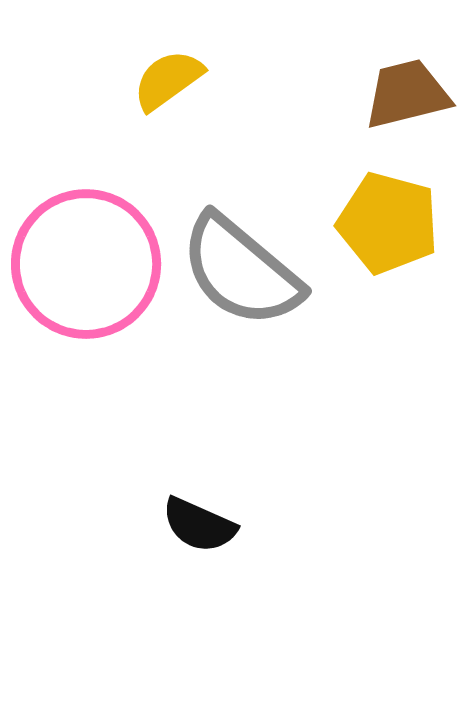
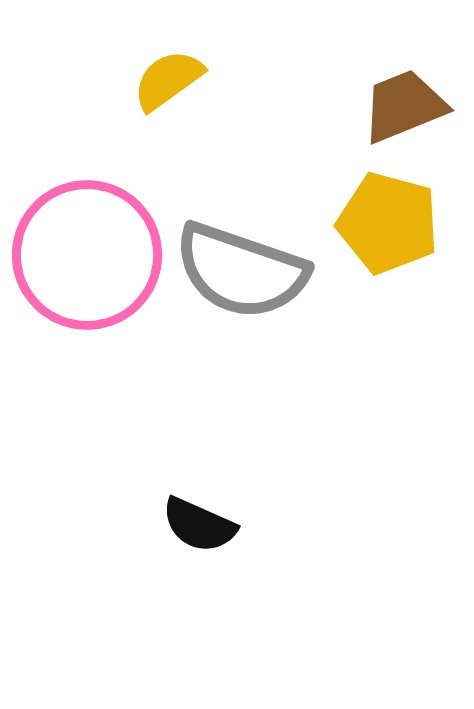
brown trapezoid: moved 3 px left, 12 px down; rotated 8 degrees counterclockwise
pink circle: moved 1 px right, 9 px up
gray semicircle: rotated 21 degrees counterclockwise
